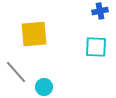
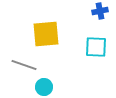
yellow square: moved 12 px right
gray line: moved 8 px right, 7 px up; rotated 30 degrees counterclockwise
